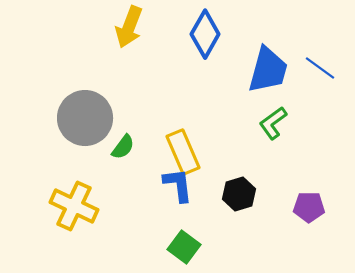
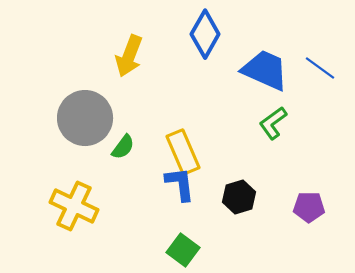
yellow arrow: moved 29 px down
blue trapezoid: moved 3 px left; rotated 81 degrees counterclockwise
blue L-shape: moved 2 px right, 1 px up
black hexagon: moved 3 px down
green square: moved 1 px left, 3 px down
